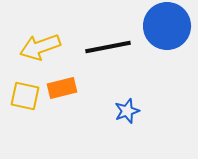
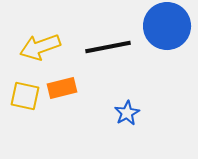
blue star: moved 2 px down; rotated 10 degrees counterclockwise
